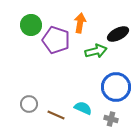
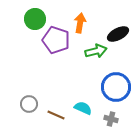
green circle: moved 4 px right, 6 px up
